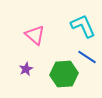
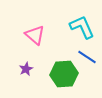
cyan L-shape: moved 1 px left, 1 px down
